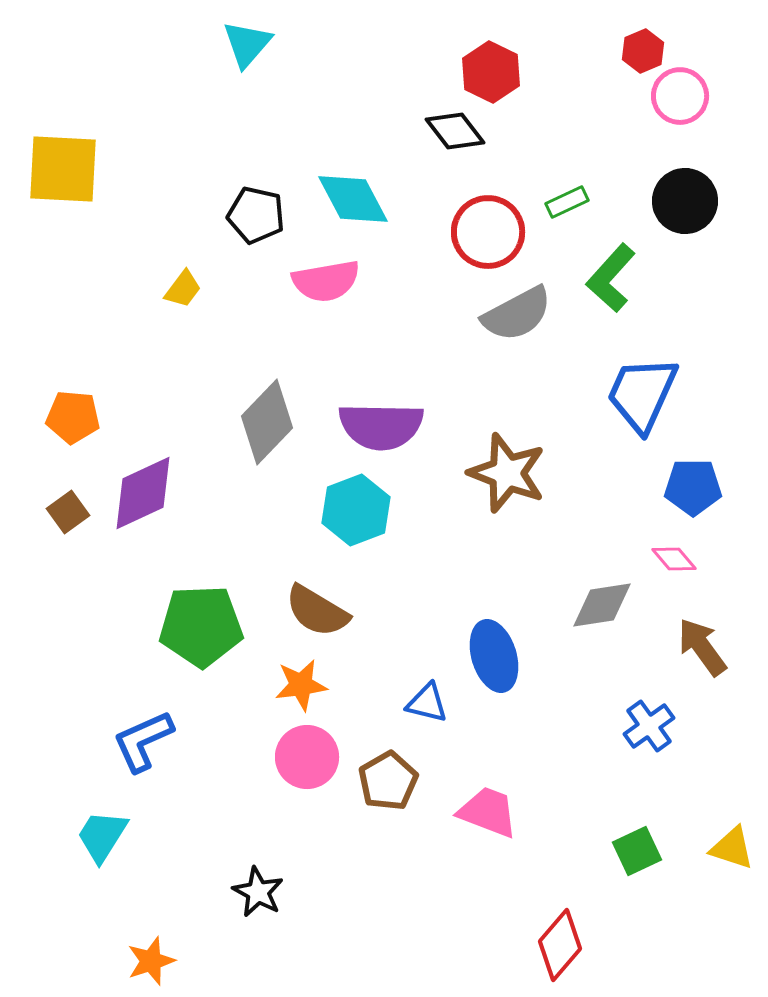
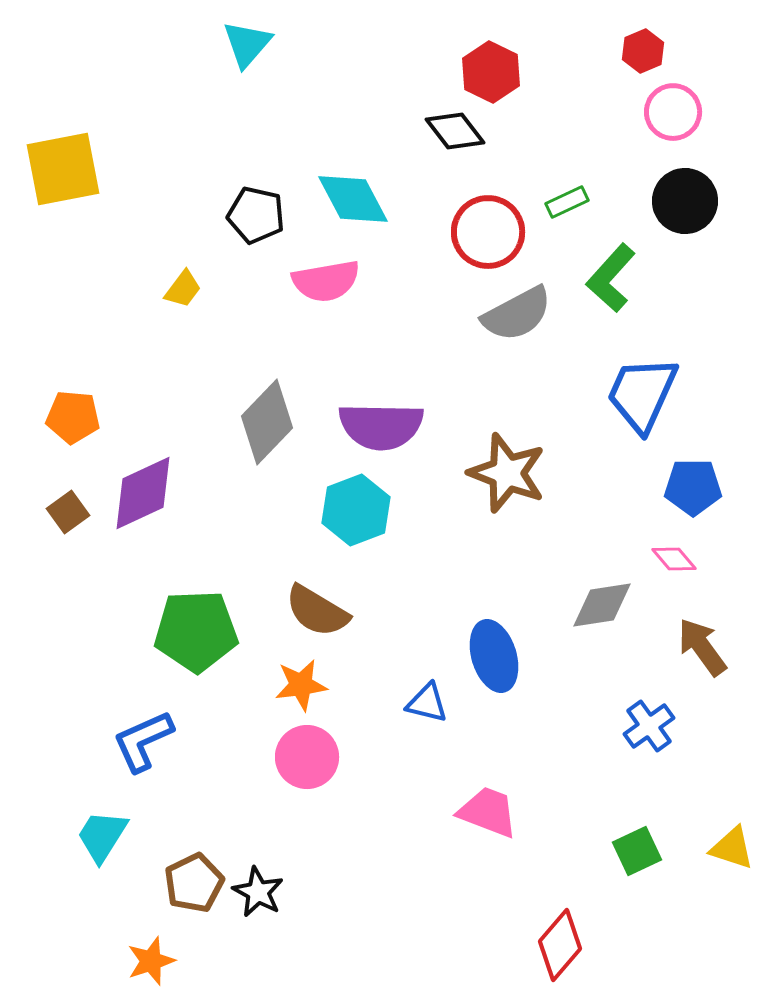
pink circle at (680, 96): moved 7 px left, 16 px down
yellow square at (63, 169): rotated 14 degrees counterclockwise
green pentagon at (201, 626): moved 5 px left, 5 px down
brown pentagon at (388, 781): moved 194 px left, 102 px down; rotated 4 degrees clockwise
